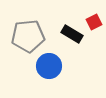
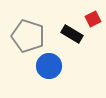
red square: moved 1 px left, 3 px up
gray pentagon: rotated 24 degrees clockwise
